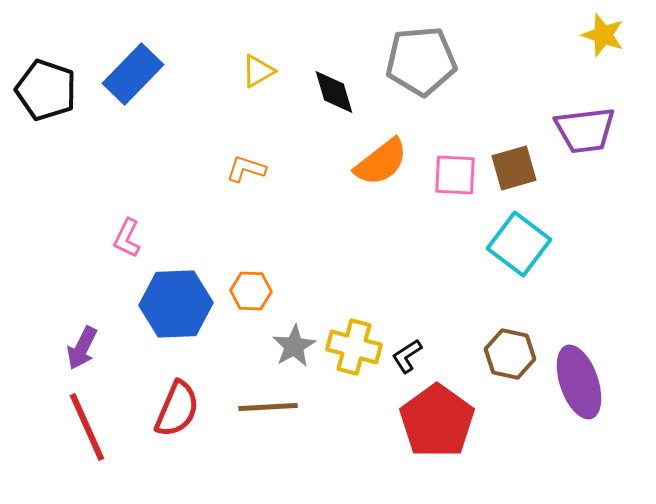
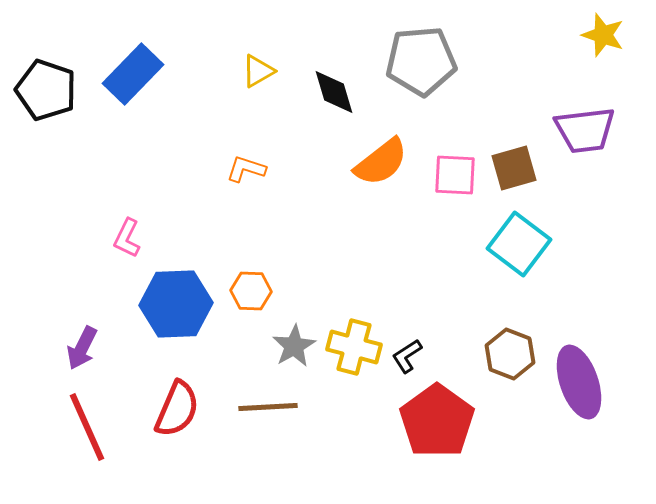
brown hexagon: rotated 9 degrees clockwise
